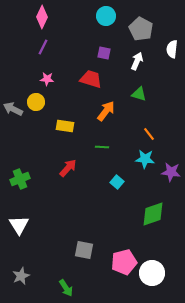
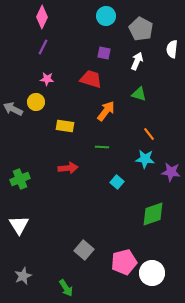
red arrow: rotated 42 degrees clockwise
gray square: rotated 30 degrees clockwise
gray star: moved 2 px right
